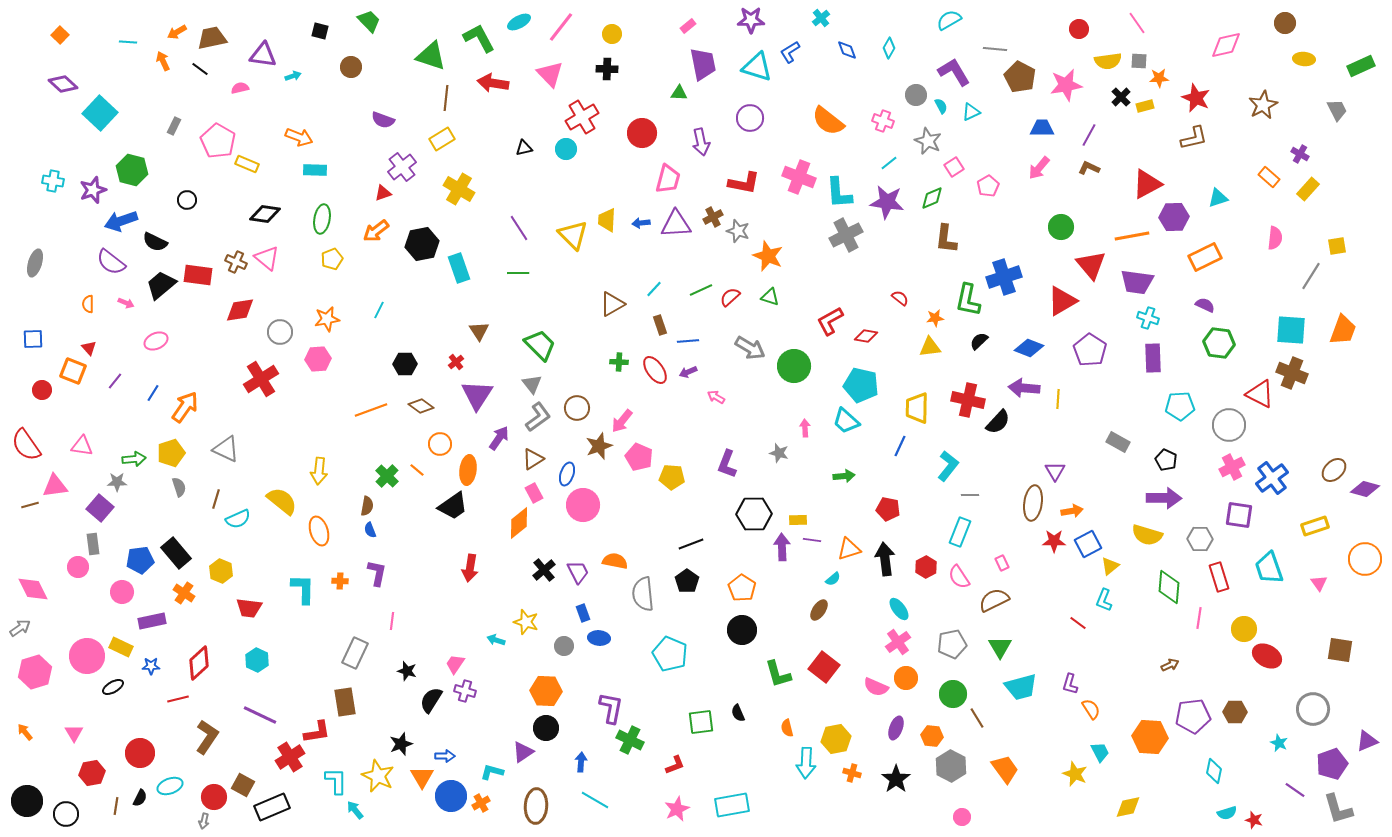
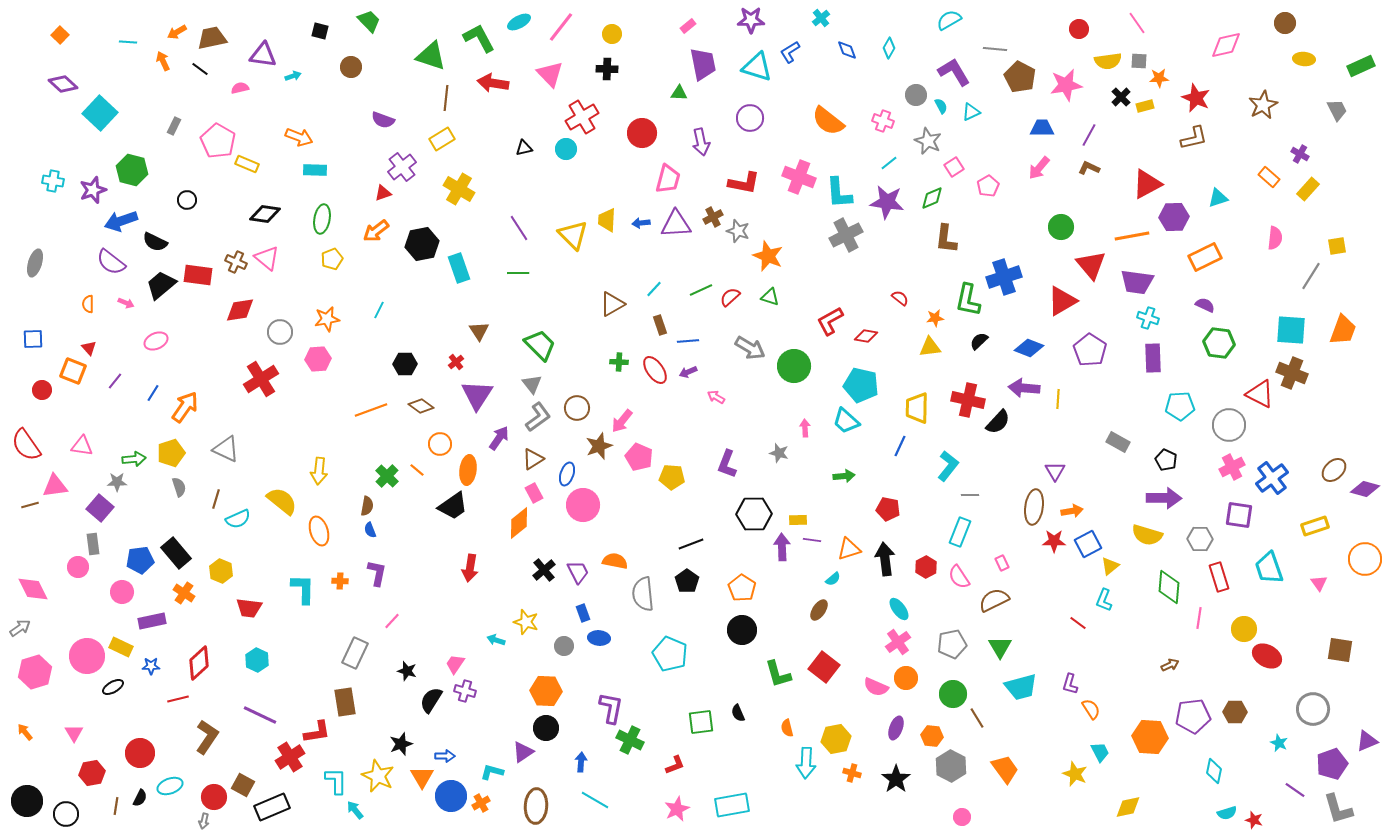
brown ellipse at (1033, 503): moved 1 px right, 4 px down
pink line at (392, 621): rotated 36 degrees clockwise
